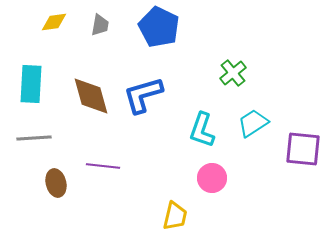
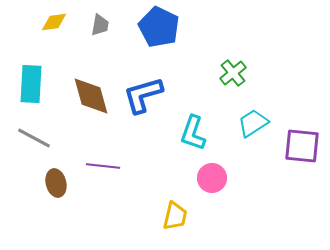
cyan L-shape: moved 9 px left, 3 px down
gray line: rotated 32 degrees clockwise
purple square: moved 1 px left, 3 px up
